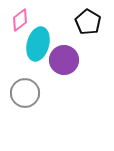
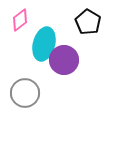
cyan ellipse: moved 6 px right
